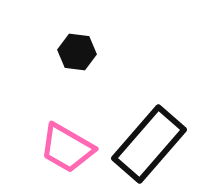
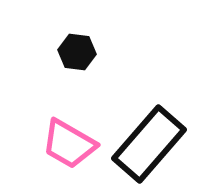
pink trapezoid: moved 2 px right, 4 px up
